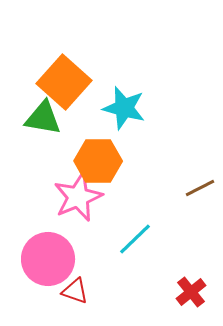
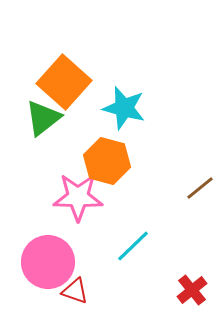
green triangle: rotated 48 degrees counterclockwise
orange hexagon: moved 9 px right; rotated 15 degrees clockwise
brown line: rotated 12 degrees counterclockwise
pink star: rotated 24 degrees clockwise
cyan line: moved 2 px left, 7 px down
pink circle: moved 3 px down
red cross: moved 1 px right, 2 px up
